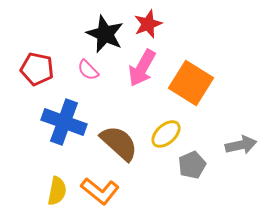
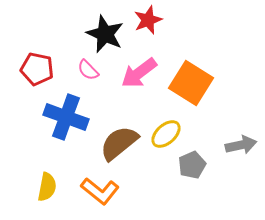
red star: moved 4 px up
pink arrow: moved 3 px left, 5 px down; rotated 24 degrees clockwise
blue cross: moved 2 px right, 5 px up
brown semicircle: rotated 81 degrees counterclockwise
yellow semicircle: moved 10 px left, 4 px up
